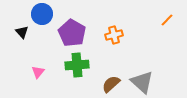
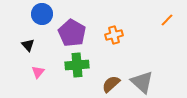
black triangle: moved 6 px right, 13 px down
